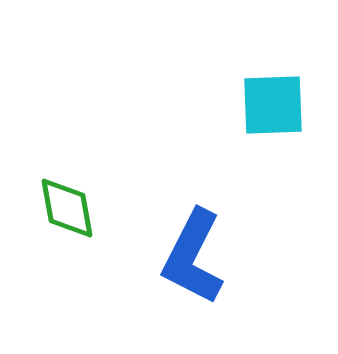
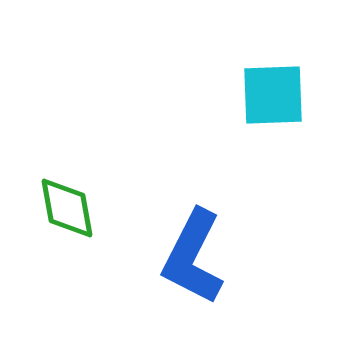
cyan square: moved 10 px up
